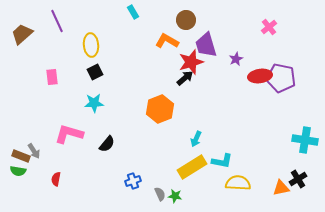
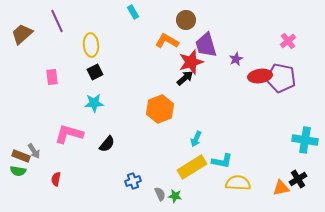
pink cross: moved 19 px right, 14 px down
